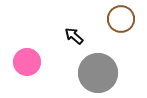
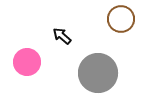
black arrow: moved 12 px left
